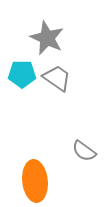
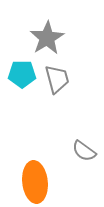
gray star: rotated 16 degrees clockwise
gray trapezoid: moved 1 px down; rotated 40 degrees clockwise
orange ellipse: moved 1 px down
